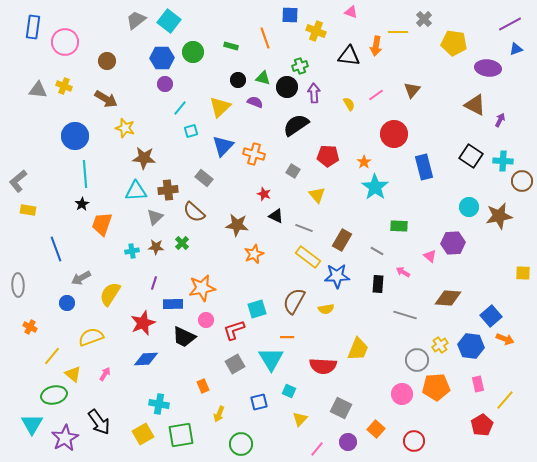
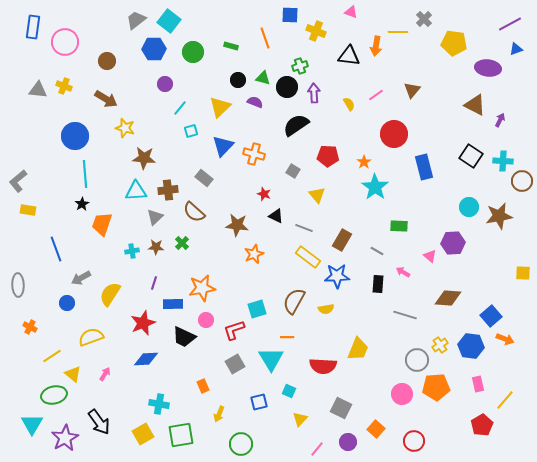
blue hexagon at (162, 58): moved 8 px left, 9 px up
yellow line at (52, 356): rotated 18 degrees clockwise
